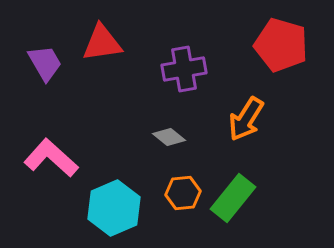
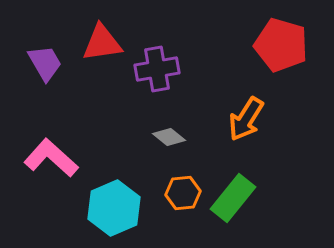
purple cross: moved 27 px left
